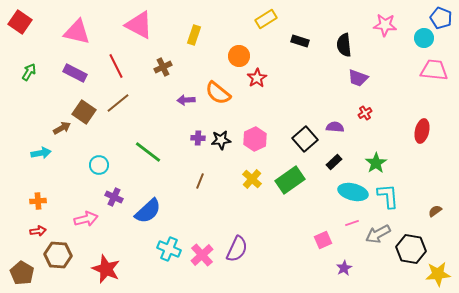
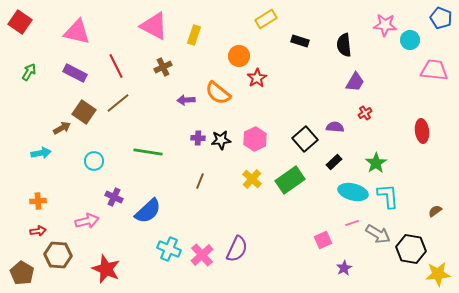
pink triangle at (139, 25): moved 15 px right, 1 px down
cyan circle at (424, 38): moved 14 px left, 2 px down
purple trapezoid at (358, 78): moved 3 px left, 4 px down; rotated 80 degrees counterclockwise
red ellipse at (422, 131): rotated 20 degrees counterclockwise
green line at (148, 152): rotated 28 degrees counterclockwise
cyan circle at (99, 165): moved 5 px left, 4 px up
pink arrow at (86, 219): moved 1 px right, 2 px down
gray arrow at (378, 234): rotated 120 degrees counterclockwise
